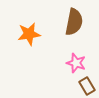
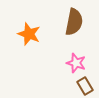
orange star: rotated 30 degrees clockwise
brown rectangle: moved 2 px left
